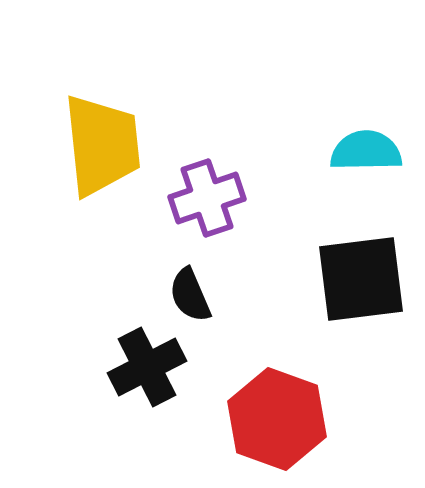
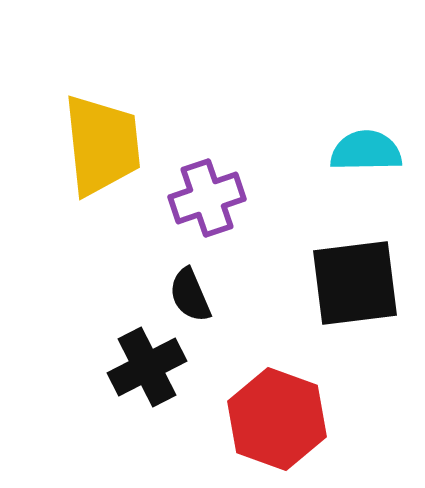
black square: moved 6 px left, 4 px down
